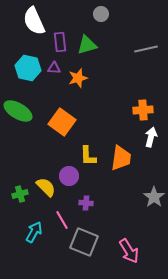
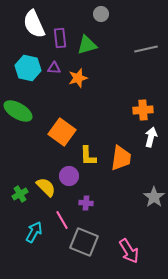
white semicircle: moved 3 px down
purple rectangle: moved 4 px up
orange square: moved 10 px down
green cross: rotated 14 degrees counterclockwise
